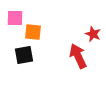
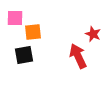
orange square: rotated 12 degrees counterclockwise
